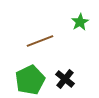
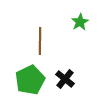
brown line: rotated 68 degrees counterclockwise
